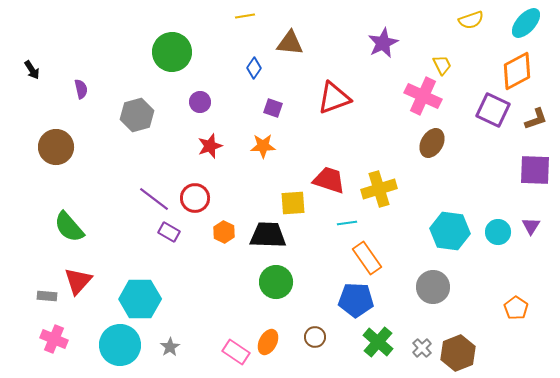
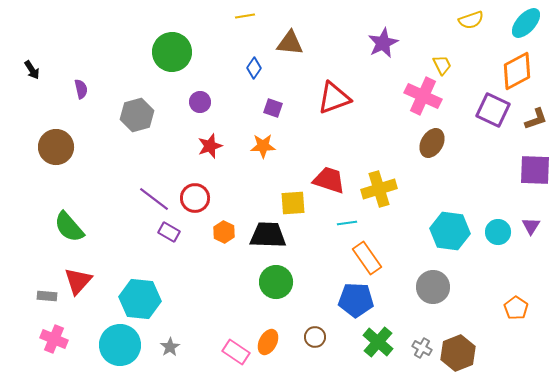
cyan hexagon at (140, 299): rotated 6 degrees clockwise
gray cross at (422, 348): rotated 18 degrees counterclockwise
